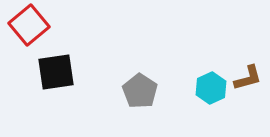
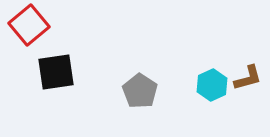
cyan hexagon: moved 1 px right, 3 px up
